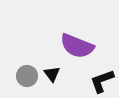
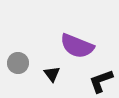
gray circle: moved 9 px left, 13 px up
black L-shape: moved 1 px left
